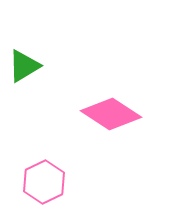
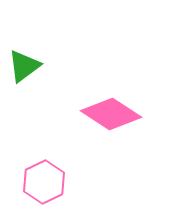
green triangle: rotated 6 degrees counterclockwise
